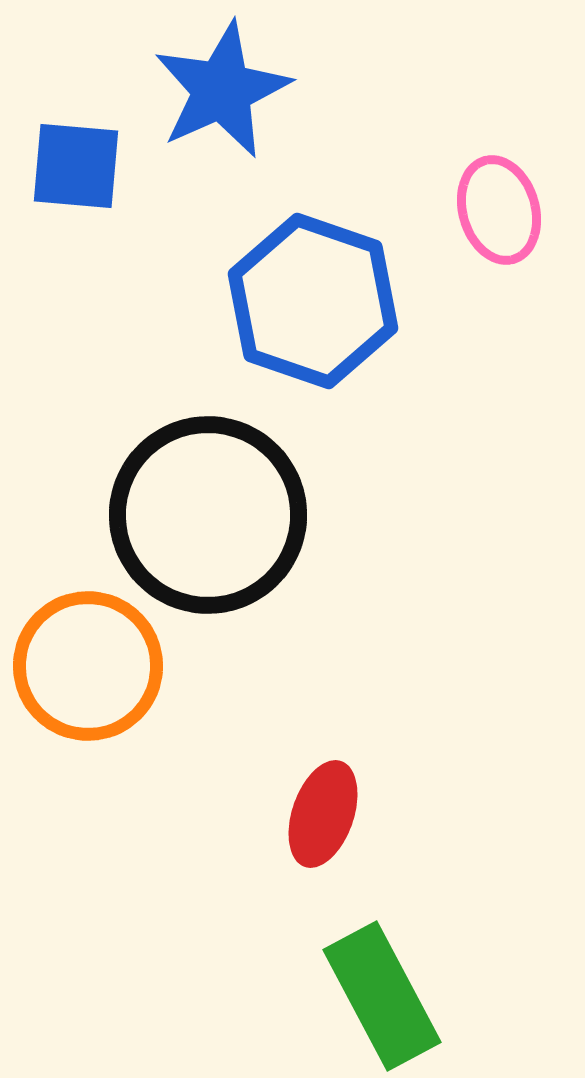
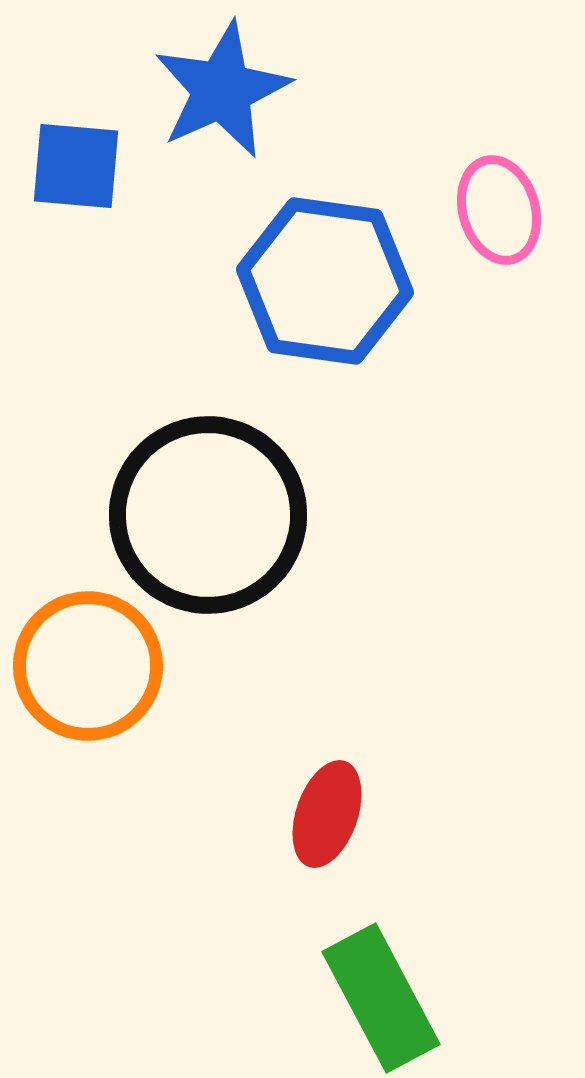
blue hexagon: moved 12 px right, 20 px up; rotated 11 degrees counterclockwise
red ellipse: moved 4 px right
green rectangle: moved 1 px left, 2 px down
